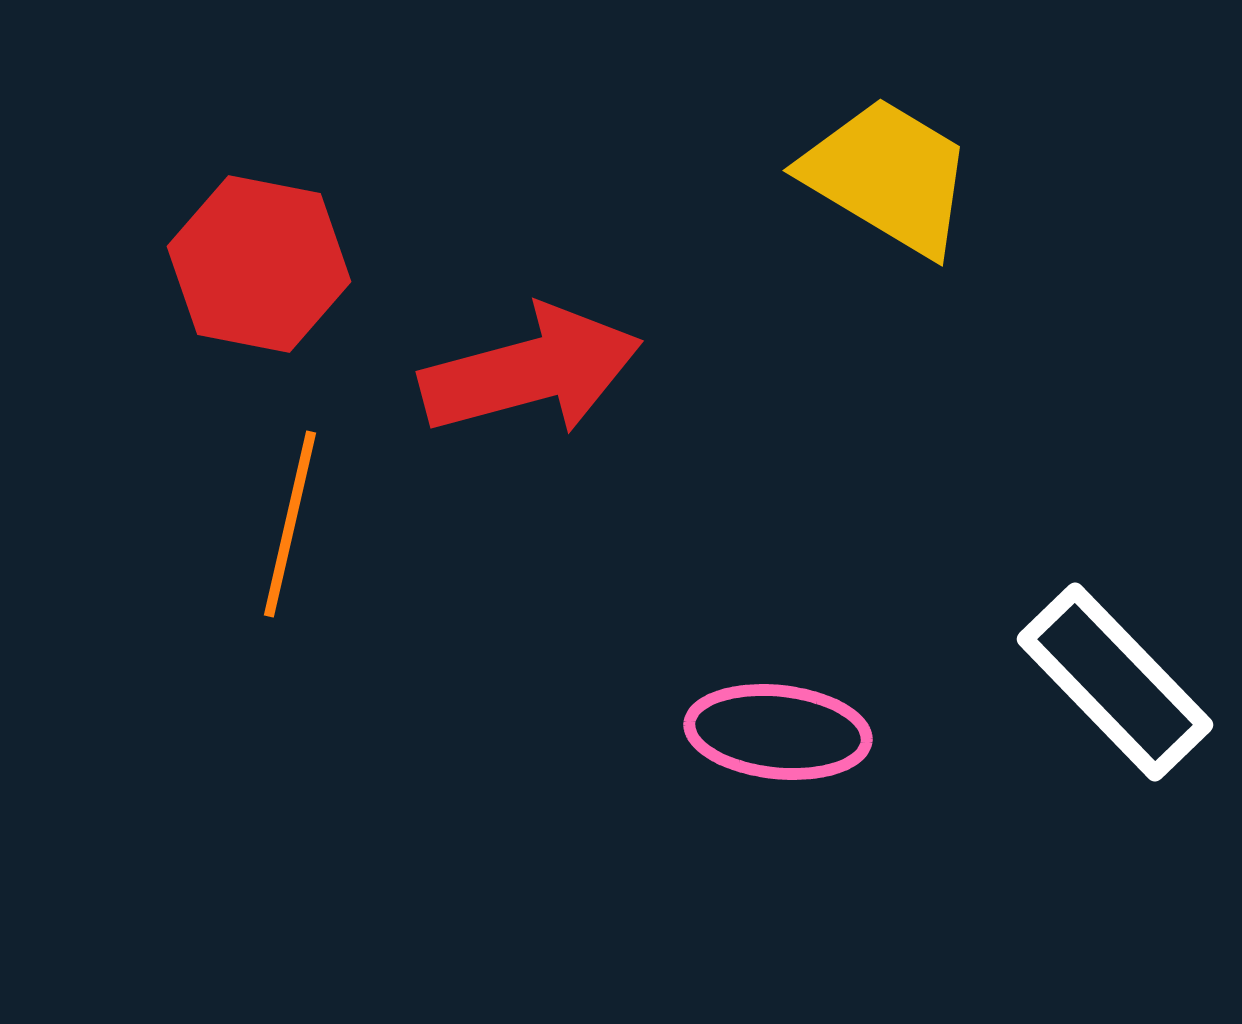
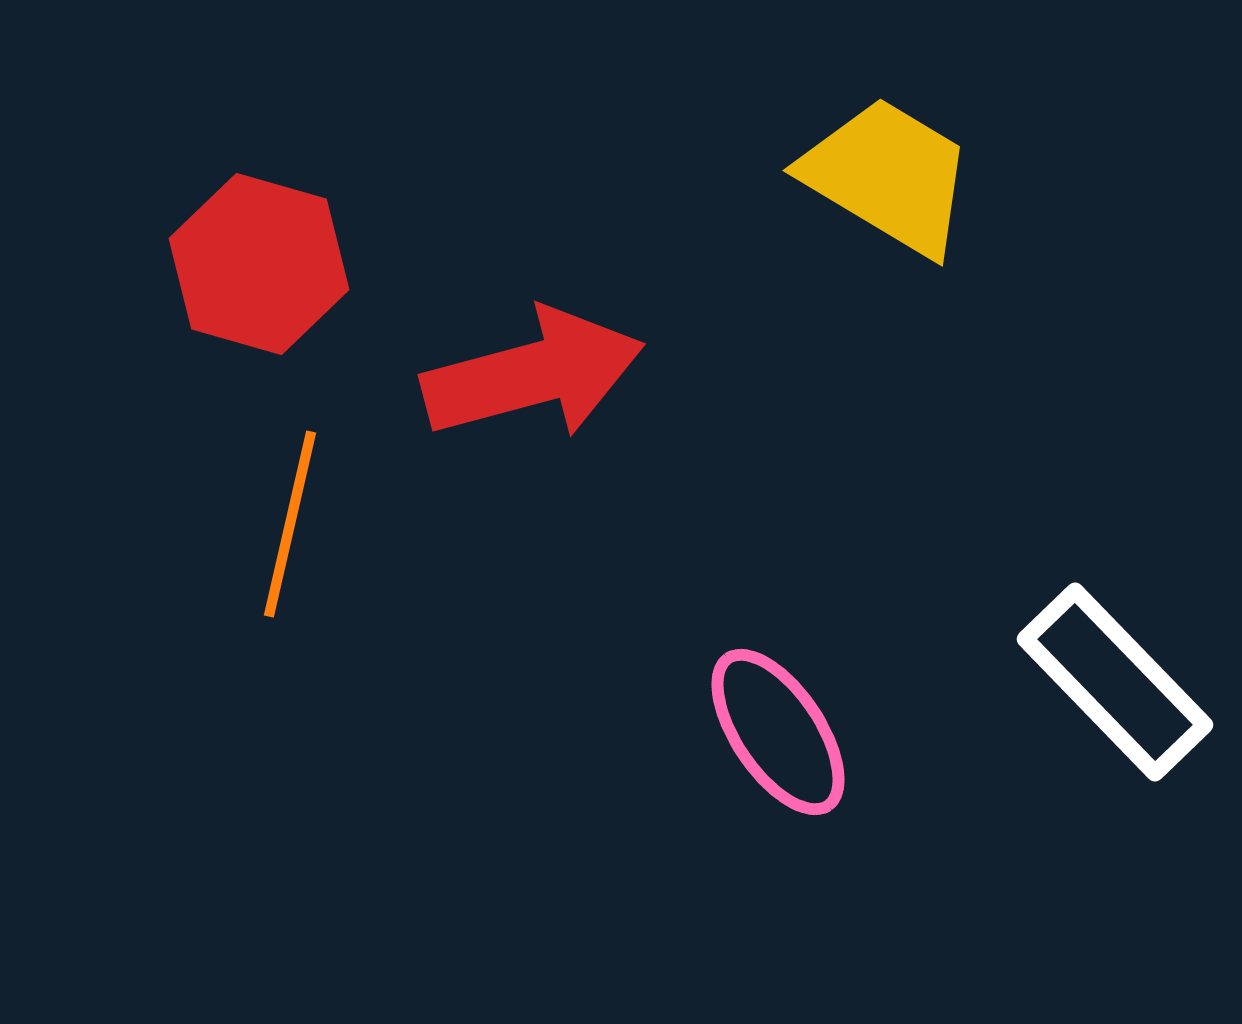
red hexagon: rotated 5 degrees clockwise
red arrow: moved 2 px right, 3 px down
pink ellipse: rotated 50 degrees clockwise
